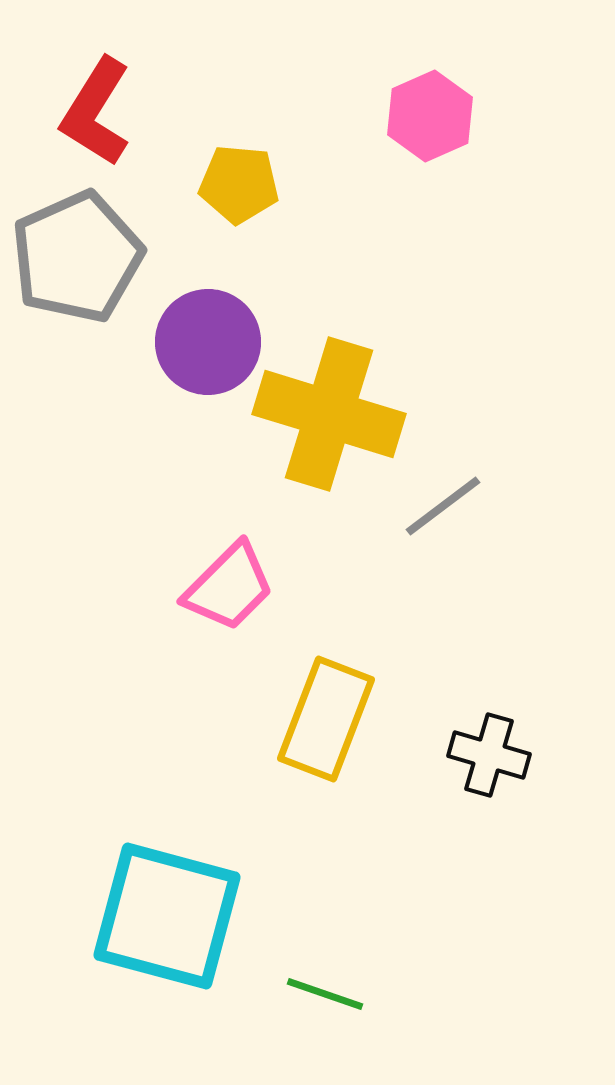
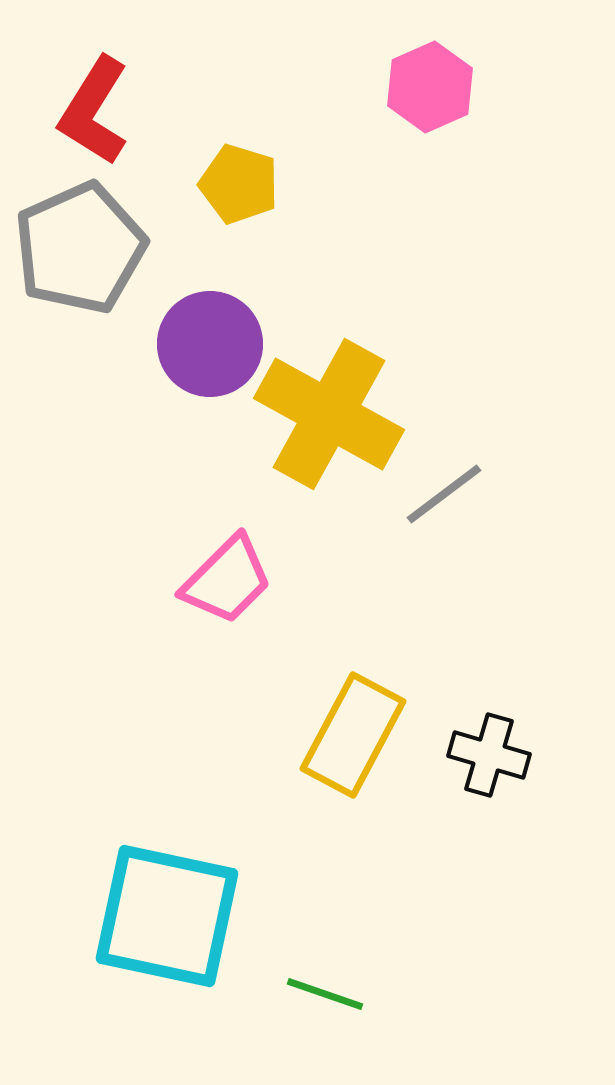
red L-shape: moved 2 px left, 1 px up
pink hexagon: moved 29 px up
yellow pentagon: rotated 12 degrees clockwise
gray pentagon: moved 3 px right, 9 px up
purple circle: moved 2 px right, 2 px down
yellow cross: rotated 12 degrees clockwise
gray line: moved 1 px right, 12 px up
pink trapezoid: moved 2 px left, 7 px up
yellow rectangle: moved 27 px right, 16 px down; rotated 7 degrees clockwise
cyan square: rotated 3 degrees counterclockwise
